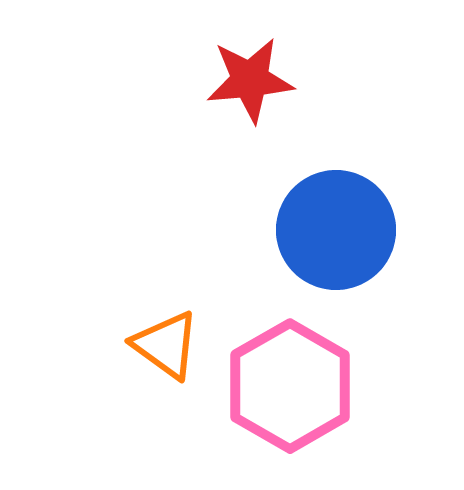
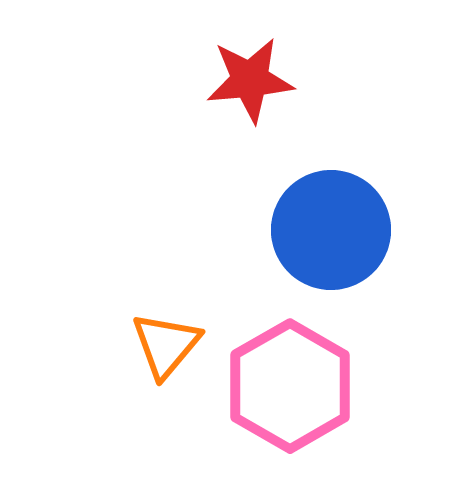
blue circle: moved 5 px left
orange triangle: rotated 34 degrees clockwise
